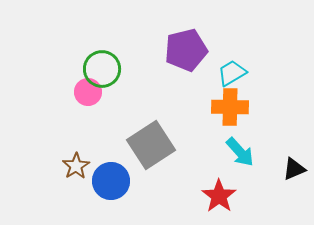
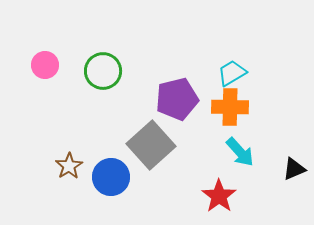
purple pentagon: moved 9 px left, 49 px down
green circle: moved 1 px right, 2 px down
pink circle: moved 43 px left, 27 px up
gray square: rotated 9 degrees counterclockwise
brown star: moved 7 px left
blue circle: moved 4 px up
